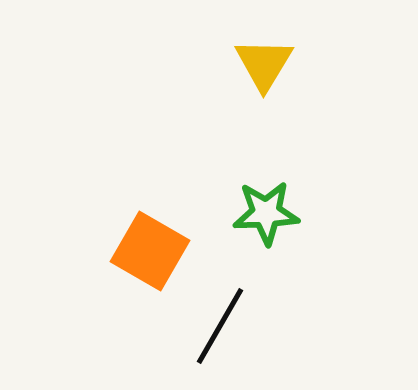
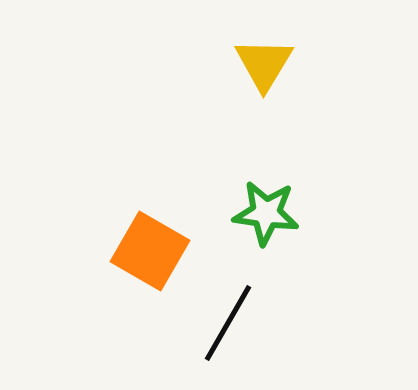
green star: rotated 10 degrees clockwise
black line: moved 8 px right, 3 px up
